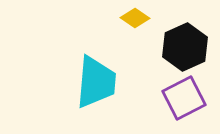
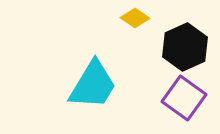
cyan trapezoid: moved 3 px left, 3 px down; rotated 26 degrees clockwise
purple square: rotated 27 degrees counterclockwise
